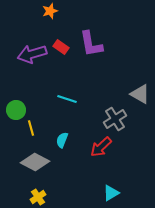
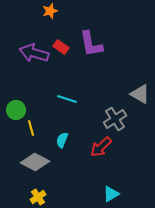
purple arrow: moved 2 px right, 1 px up; rotated 32 degrees clockwise
cyan triangle: moved 1 px down
